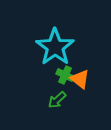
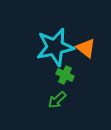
cyan star: rotated 24 degrees clockwise
orange triangle: moved 6 px right, 31 px up
